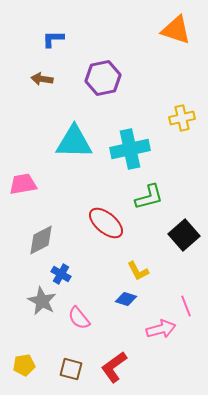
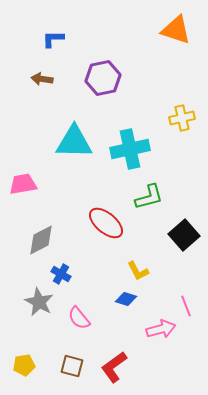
gray star: moved 3 px left, 1 px down
brown square: moved 1 px right, 3 px up
